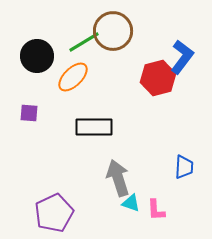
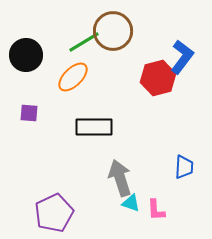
black circle: moved 11 px left, 1 px up
gray arrow: moved 2 px right
